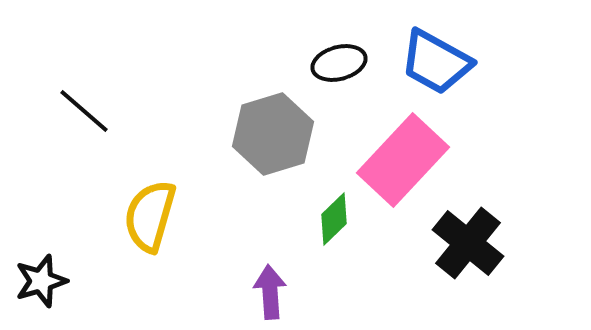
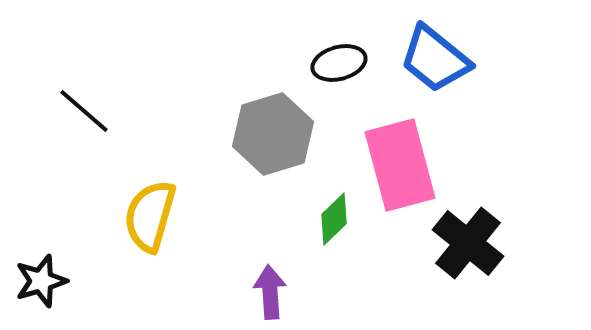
blue trapezoid: moved 1 px left, 3 px up; rotated 10 degrees clockwise
pink rectangle: moved 3 px left, 5 px down; rotated 58 degrees counterclockwise
